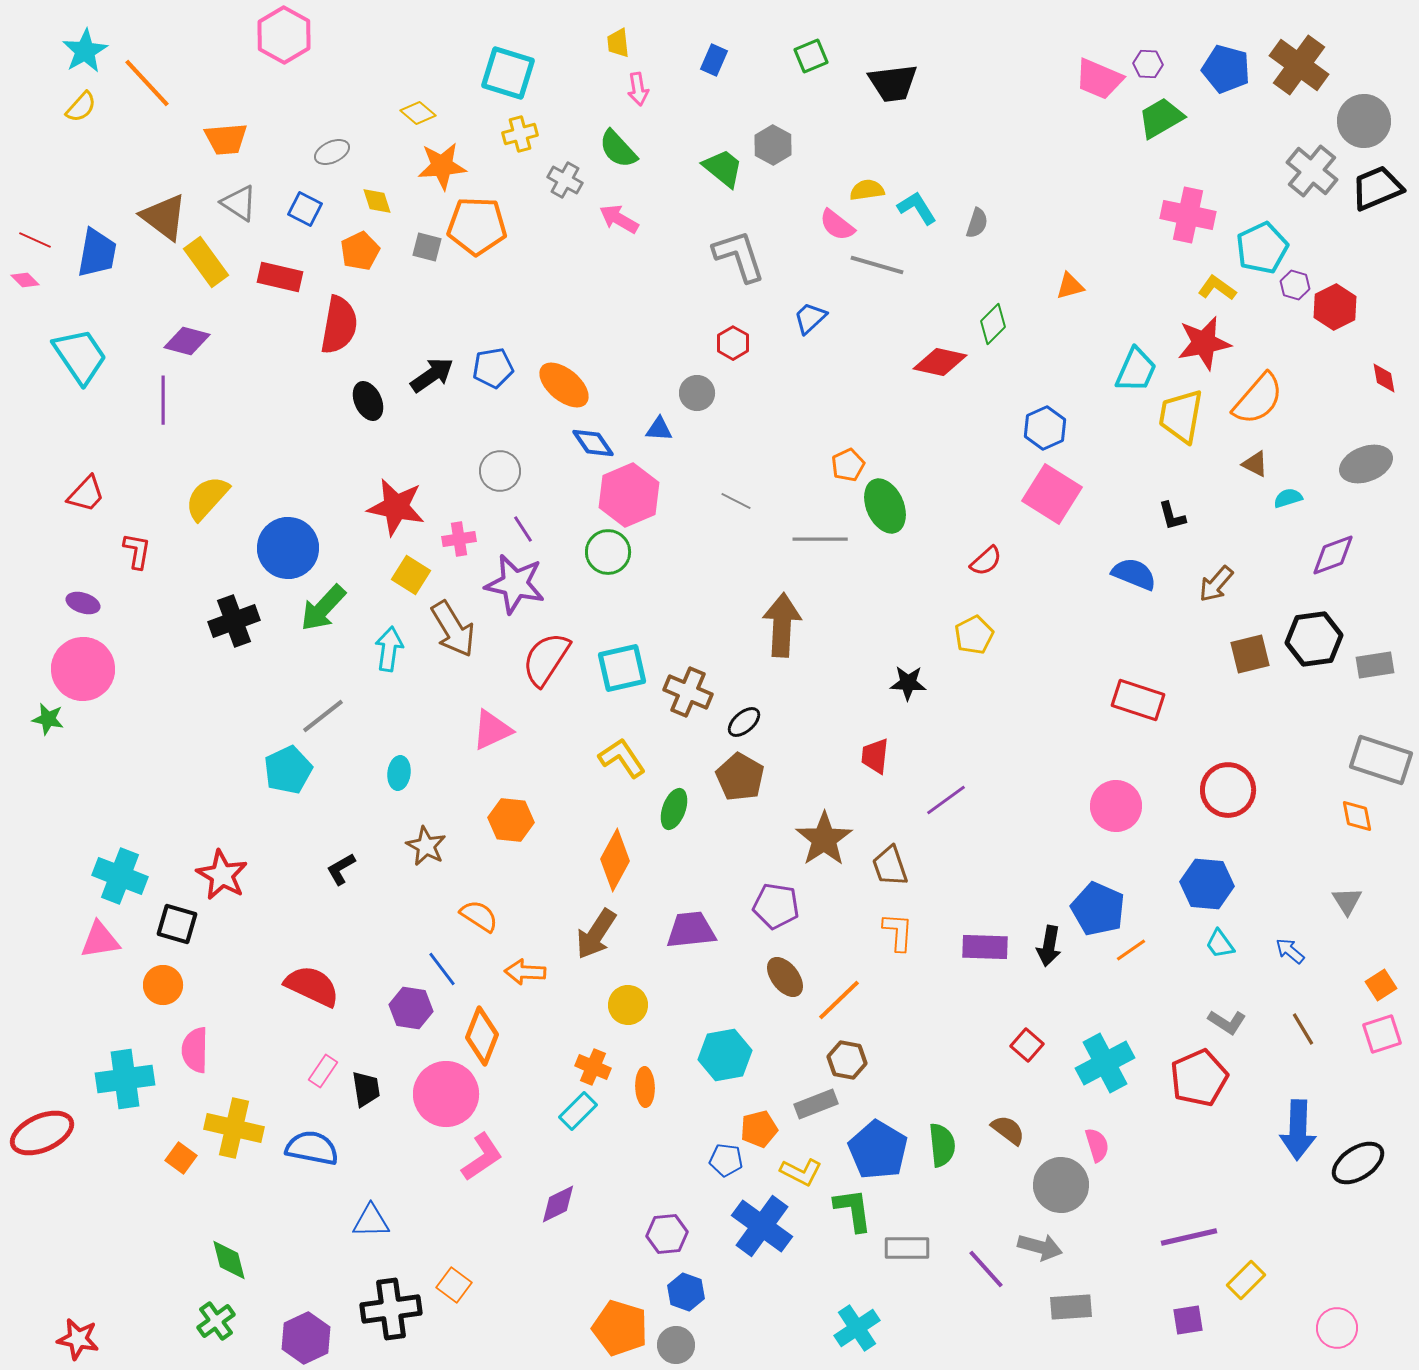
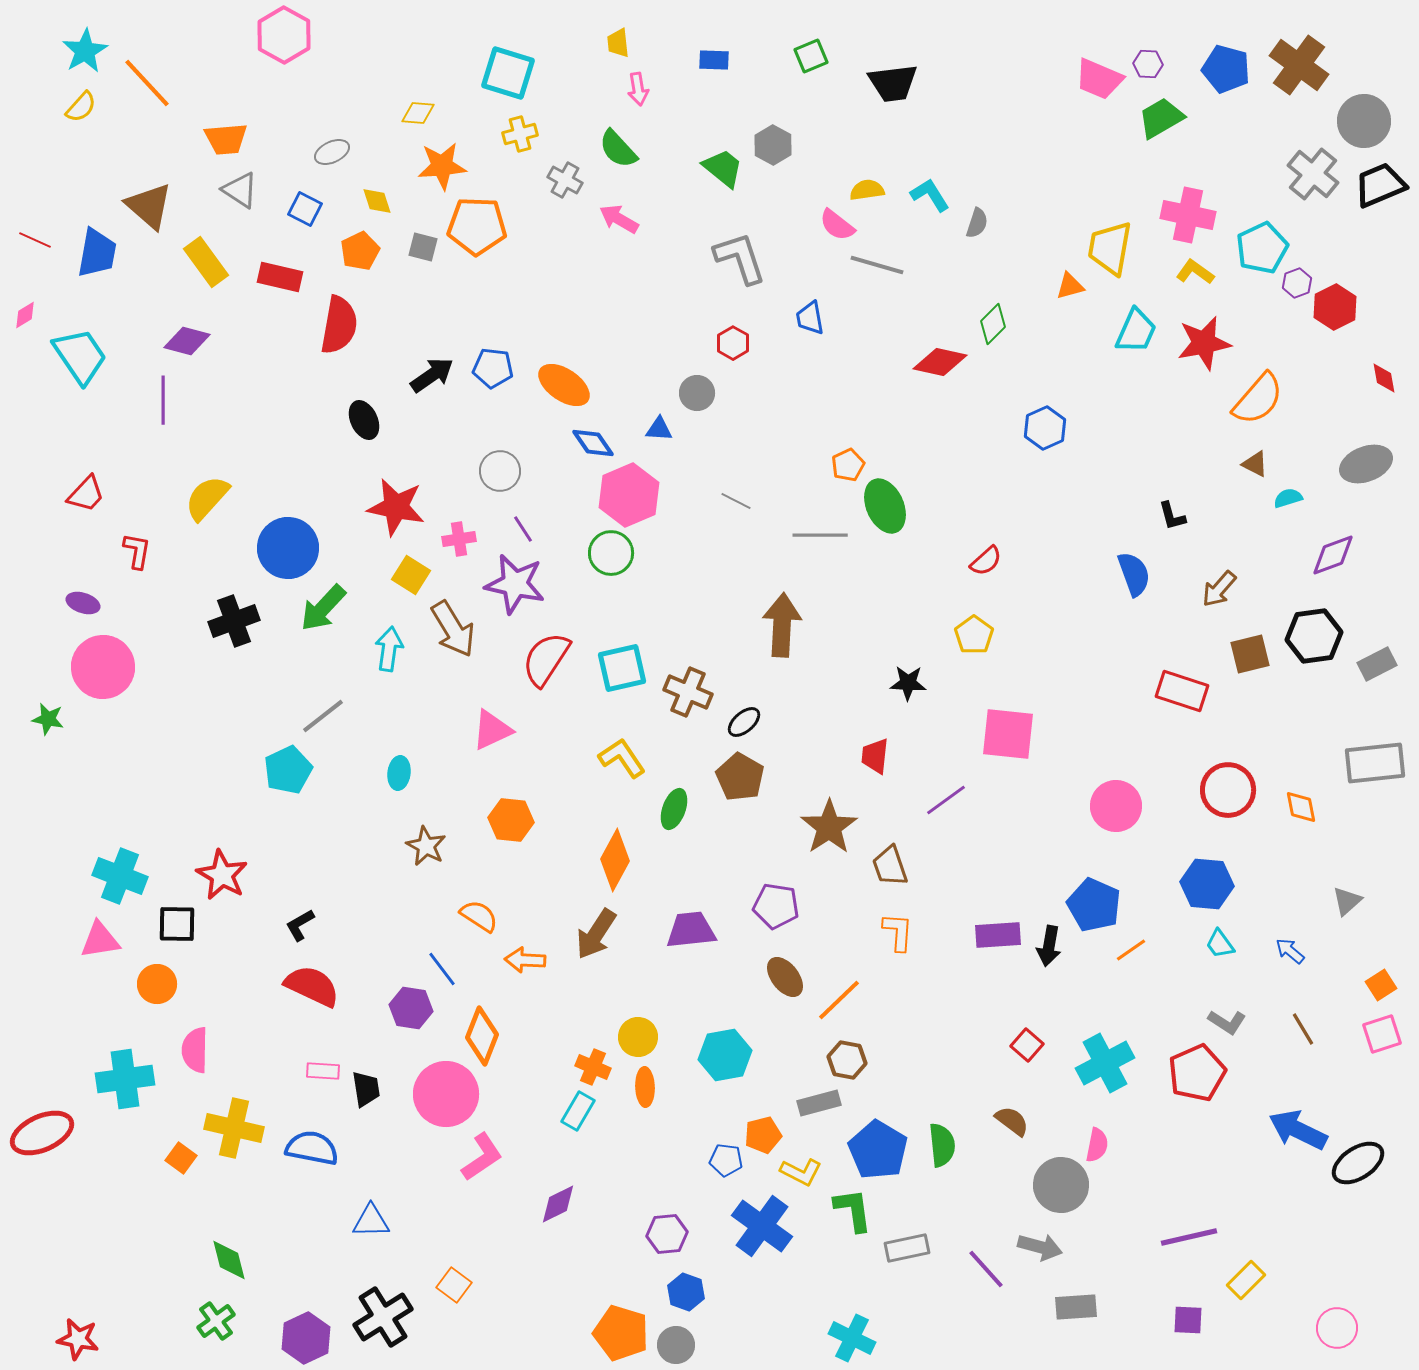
blue rectangle at (714, 60): rotated 68 degrees clockwise
yellow diamond at (418, 113): rotated 36 degrees counterclockwise
gray cross at (1312, 171): moved 1 px right, 3 px down
black trapezoid at (1377, 188): moved 3 px right, 3 px up
gray triangle at (239, 203): moved 1 px right, 13 px up
cyan L-shape at (917, 208): moved 13 px right, 13 px up
brown triangle at (164, 217): moved 15 px left, 11 px up; rotated 4 degrees clockwise
gray square at (427, 247): moved 4 px left
gray L-shape at (739, 256): moved 1 px right, 2 px down
pink diamond at (25, 280): moved 35 px down; rotated 76 degrees counterclockwise
purple hexagon at (1295, 285): moved 2 px right, 2 px up; rotated 24 degrees clockwise
yellow L-shape at (1217, 288): moved 22 px left, 16 px up
blue trapezoid at (810, 318): rotated 57 degrees counterclockwise
blue pentagon at (493, 368): rotated 15 degrees clockwise
cyan trapezoid at (1136, 370): moved 39 px up
orange ellipse at (564, 385): rotated 6 degrees counterclockwise
black ellipse at (368, 401): moved 4 px left, 19 px down
yellow trapezoid at (1181, 416): moved 71 px left, 168 px up
pink square at (1052, 494): moved 44 px left, 240 px down; rotated 26 degrees counterclockwise
gray line at (820, 539): moved 4 px up
green circle at (608, 552): moved 3 px right, 1 px down
blue semicircle at (1134, 574): rotated 48 degrees clockwise
brown arrow at (1216, 584): moved 3 px right, 5 px down
yellow pentagon at (974, 635): rotated 9 degrees counterclockwise
black hexagon at (1314, 639): moved 3 px up
gray rectangle at (1375, 665): moved 2 px right, 1 px up; rotated 18 degrees counterclockwise
pink circle at (83, 669): moved 20 px right, 2 px up
red rectangle at (1138, 700): moved 44 px right, 9 px up
gray rectangle at (1381, 760): moved 6 px left, 3 px down; rotated 24 degrees counterclockwise
orange diamond at (1357, 816): moved 56 px left, 9 px up
brown star at (824, 839): moved 5 px right, 12 px up
black L-shape at (341, 869): moved 41 px left, 56 px down
gray triangle at (1347, 901): rotated 20 degrees clockwise
blue pentagon at (1098, 909): moved 4 px left, 4 px up
black square at (177, 924): rotated 15 degrees counterclockwise
purple rectangle at (985, 947): moved 13 px right, 12 px up; rotated 6 degrees counterclockwise
orange arrow at (525, 972): moved 12 px up
orange circle at (163, 985): moved 6 px left, 1 px up
yellow circle at (628, 1005): moved 10 px right, 32 px down
pink rectangle at (323, 1071): rotated 60 degrees clockwise
red pentagon at (1199, 1078): moved 2 px left, 5 px up
gray rectangle at (816, 1104): moved 3 px right, 1 px up; rotated 6 degrees clockwise
cyan rectangle at (578, 1111): rotated 15 degrees counterclockwise
orange pentagon at (759, 1129): moved 4 px right, 6 px down
brown semicircle at (1008, 1130): moved 4 px right, 9 px up
blue arrow at (1298, 1130): rotated 114 degrees clockwise
pink semicircle at (1097, 1145): rotated 28 degrees clockwise
gray rectangle at (907, 1248): rotated 12 degrees counterclockwise
gray rectangle at (1071, 1307): moved 5 px right
black cross at (391, 1309): moved 8 px left, 8 px down; rotated 24 degrees counterclockwise
purple square at (1188, 1320): rotated 12 degrees clockwise
orange pentagon at (620, 1328): moved 1 px right, 5 px down
cyan cross at (857, 1328): moved 5 px left, 10 px down; rotated 30 degrees counterclockwise
